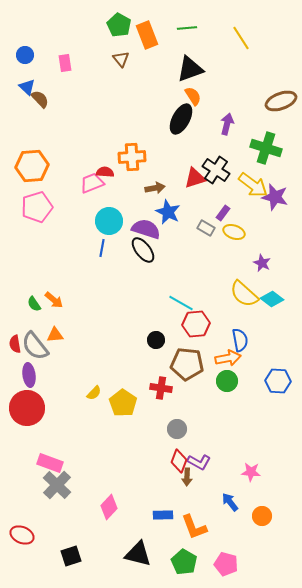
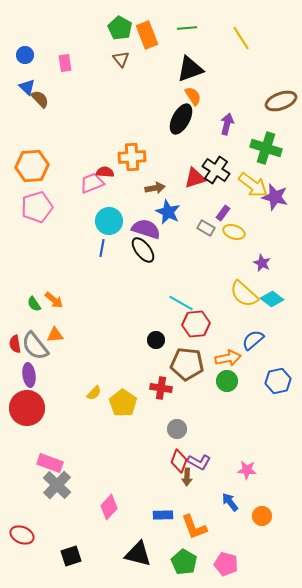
green pentagon at (119, 25): moved 1 px right, 3 px down
blue semicircle at (240, 340): moved 13 px right; rotated 120 degrees counterclockwise
blue hexagon at (278, 381): rotated 15 degrees counterclockwise
pink star at (251, 472): moved 4 px left, 2 px up
